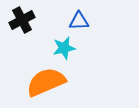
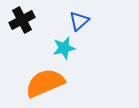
blue triangle: rotated 40 degrees counterclockwise
orange semicircle: moved 1 px left, 1 px down
